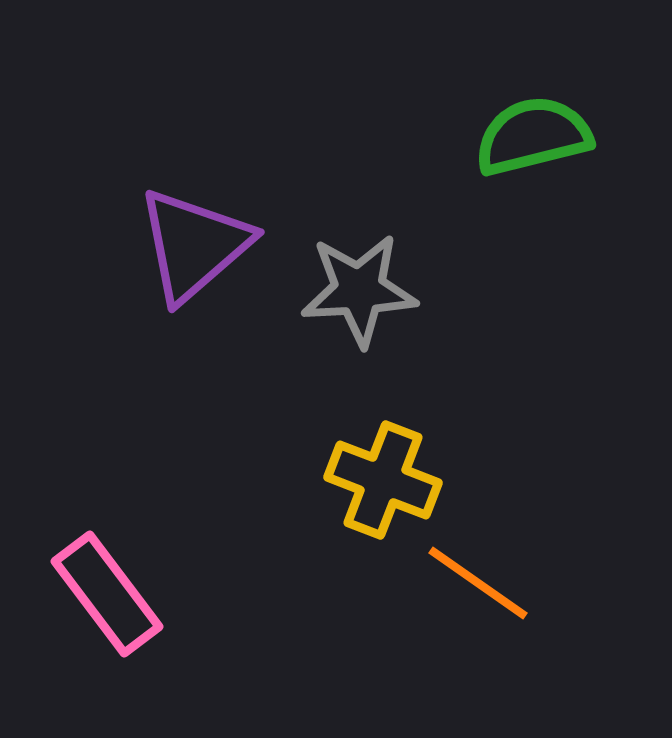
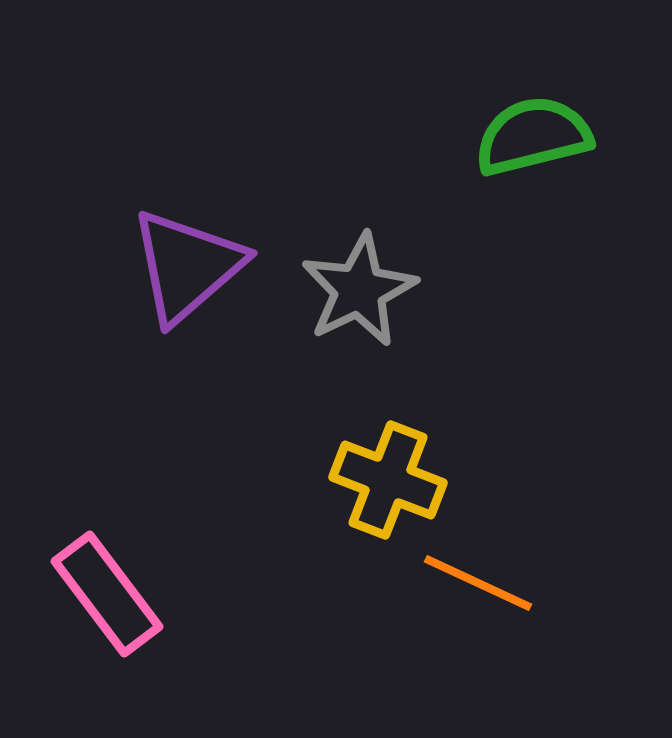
purple triangle: moved 7 px left, 21 px down
gray star: rotated 23 degrees counterclockwise
yellow cross: moved 5 px right
orange line: rotated 10 degrees counterclockwise
